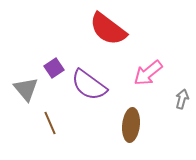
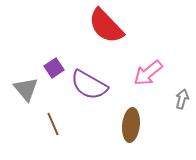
red semicircle: moved 2 px left, 3 px up; rotated 9 degrees clockwise
purple semicircle: rotated 6 degrees counterclockwise
brown line: moved 3 px right, 1 px down
